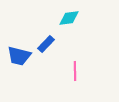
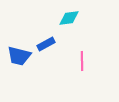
blue rectangle: rotated 18 degrees clockwise
pink line: moved 7 px right, 10 px up
